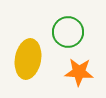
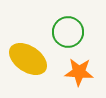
yellow ellipse: rotated 66 degrees counterclockwise
